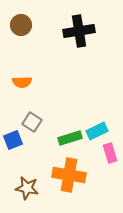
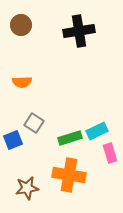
gray square: moved 2 px right, 1 px down
brown star: rotated 20 degrees counterclockwise
